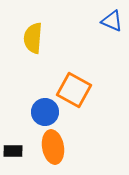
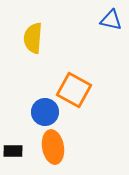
blue triangle: moved 1 px left, 1 px up; rotated 10 degrees counterclockwise
